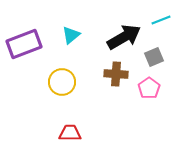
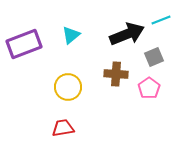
black arrow: moved 3 px right, 3 px up; rotated 8 degrees clockwise
yellow circle: moved 6 px right, 5 px down
red trapezoid: moved 7 px left, 5 px up; rotated 10 degrees counterclockwise
